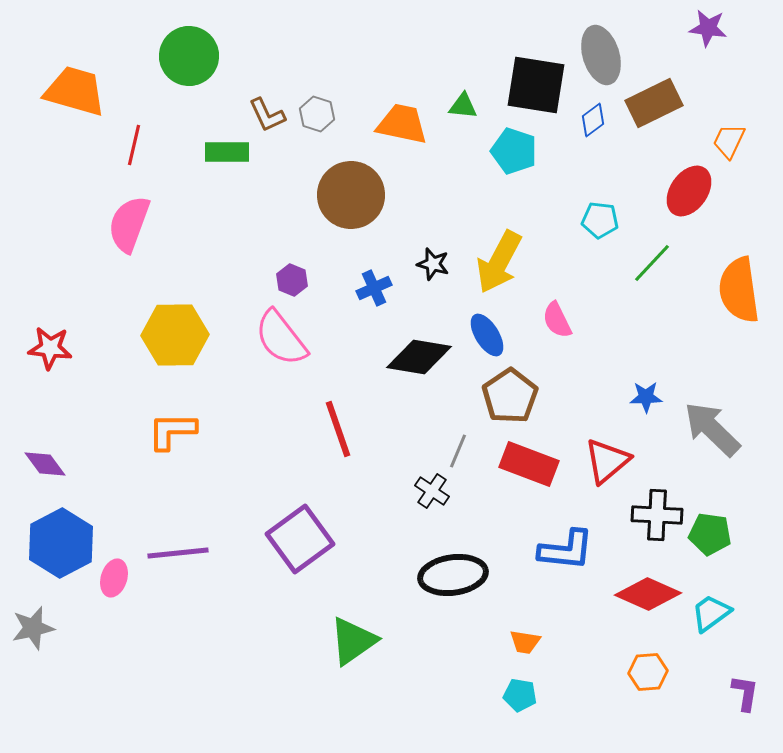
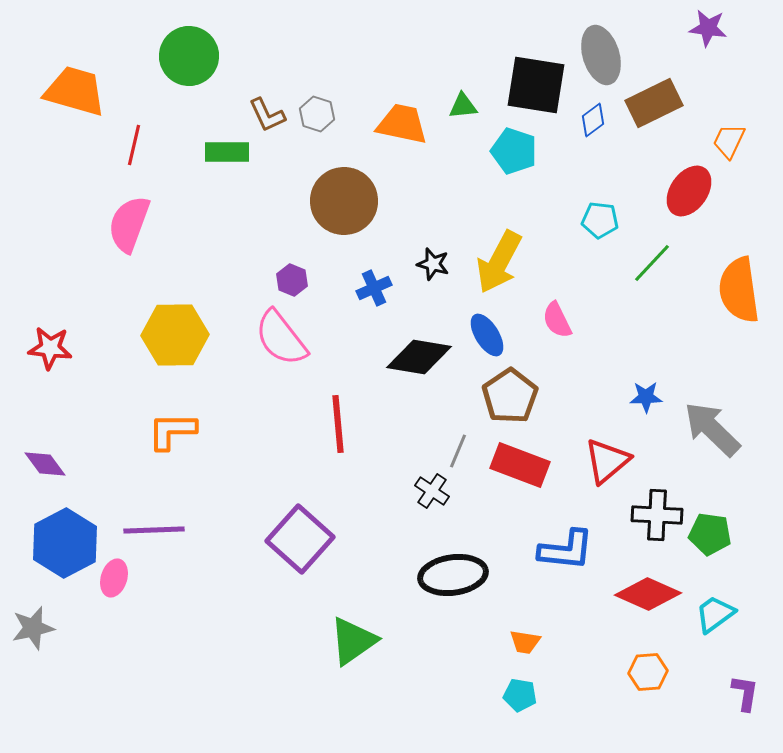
green triangle at (463, 106): rotated 12 degrees counterclockwise
brown circle at (351, 195): moved 7 px left, 6 px down
red line at (338, 429): moved 5 px up; rotated 14 degrees clockwise
red rectangle at (529, 464): moved 9 px left, 1 px down
purple square at (300, 539): rotated 12 degrees counterclockwise
blue hexagon at (61, 543): moved 4 px right
purple line at (178, 553): moved 24 px left, 23 px up; rotated 4 degrees clockwise
cyan trapezoid at (711, 613): moved 4 px right, 1 px down
